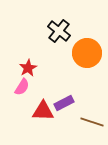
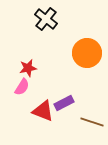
black cross: moved 13 px left, 12 px up
red star: rotated 18 degrees clockwise
red triangle: rotated 20 degrees clockwise
